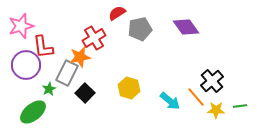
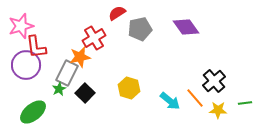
red L-shape: moved 7 px left
black cross: moved 2 px right
green star: moved 10 px right
orange line: moved 1 px left, 1 px down
green line: moved 5 px right, 3 px up
yellow star: moved 2 px right
